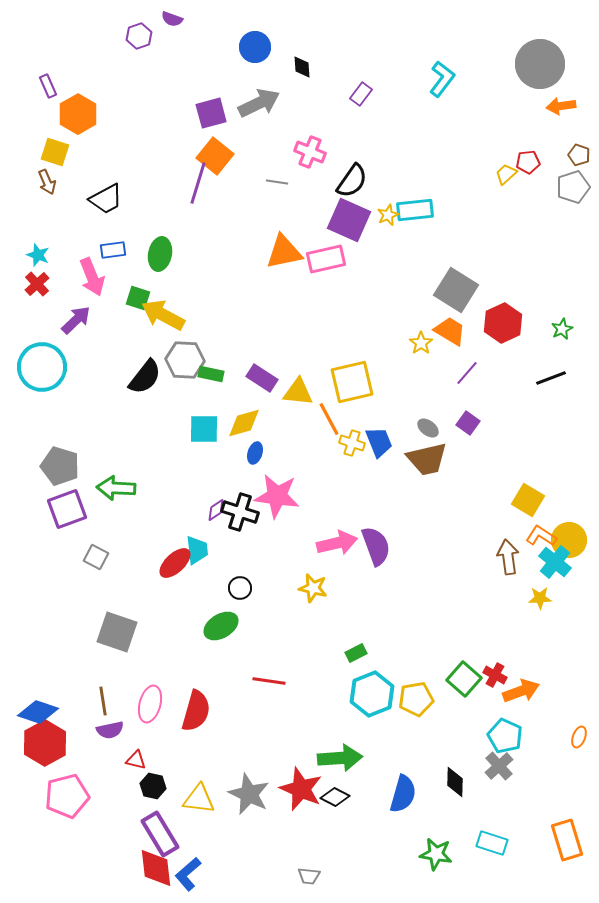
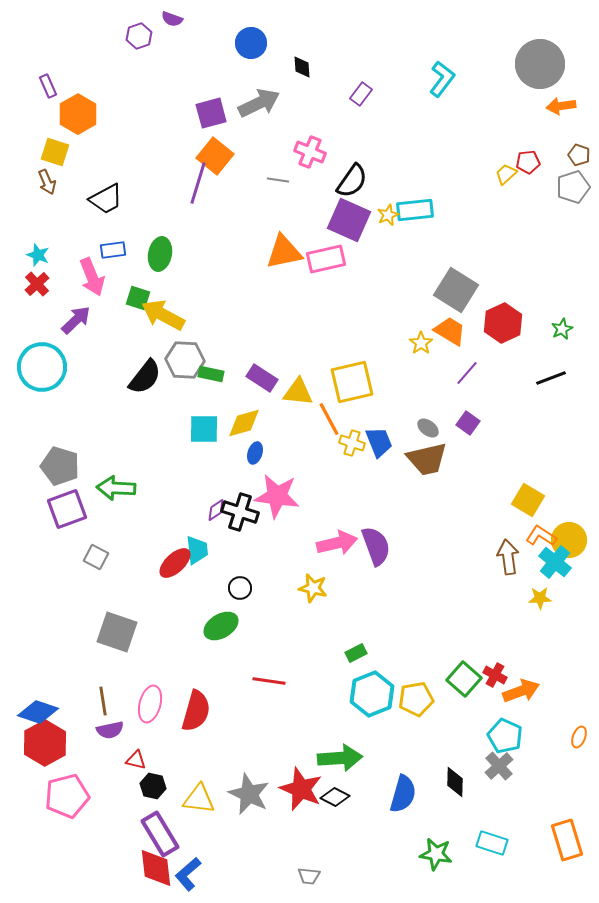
blue circle at (255, 47): moved 4 px left, 4 px up
gray line at (277, 182): moved 1 px right, 2 px up
